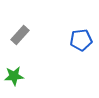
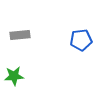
gray rectangle: rotated 42 degrees clockwise
